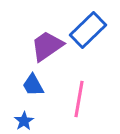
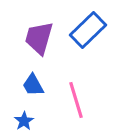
purple trapezoid: moved 8 px left, 8 px up; rotated 39 degrees counterclockwise
pink line: moved 3 px left, 1 px down; rotated 27 degrees counterclockwise
